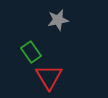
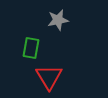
green rectangle: moved 4 px up; rotated 45 degrees clockwise
